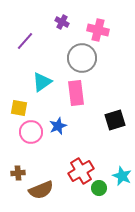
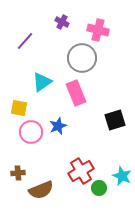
pink rectangle: rotated 15 degrees counterclockwise
